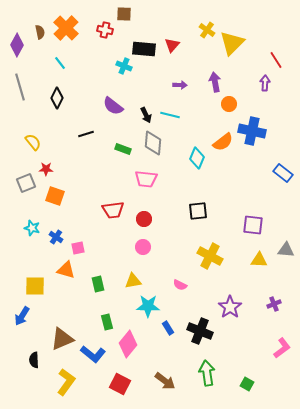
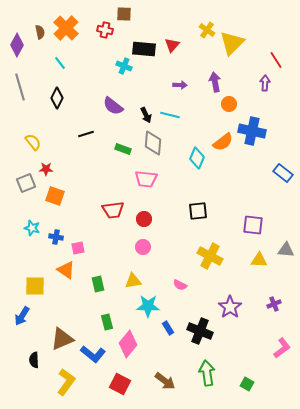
blue cross at (56, 237): rotated 24 degrees counterclockwise
orange triangle at (66, 270): rotated 18 degrees clockwise
